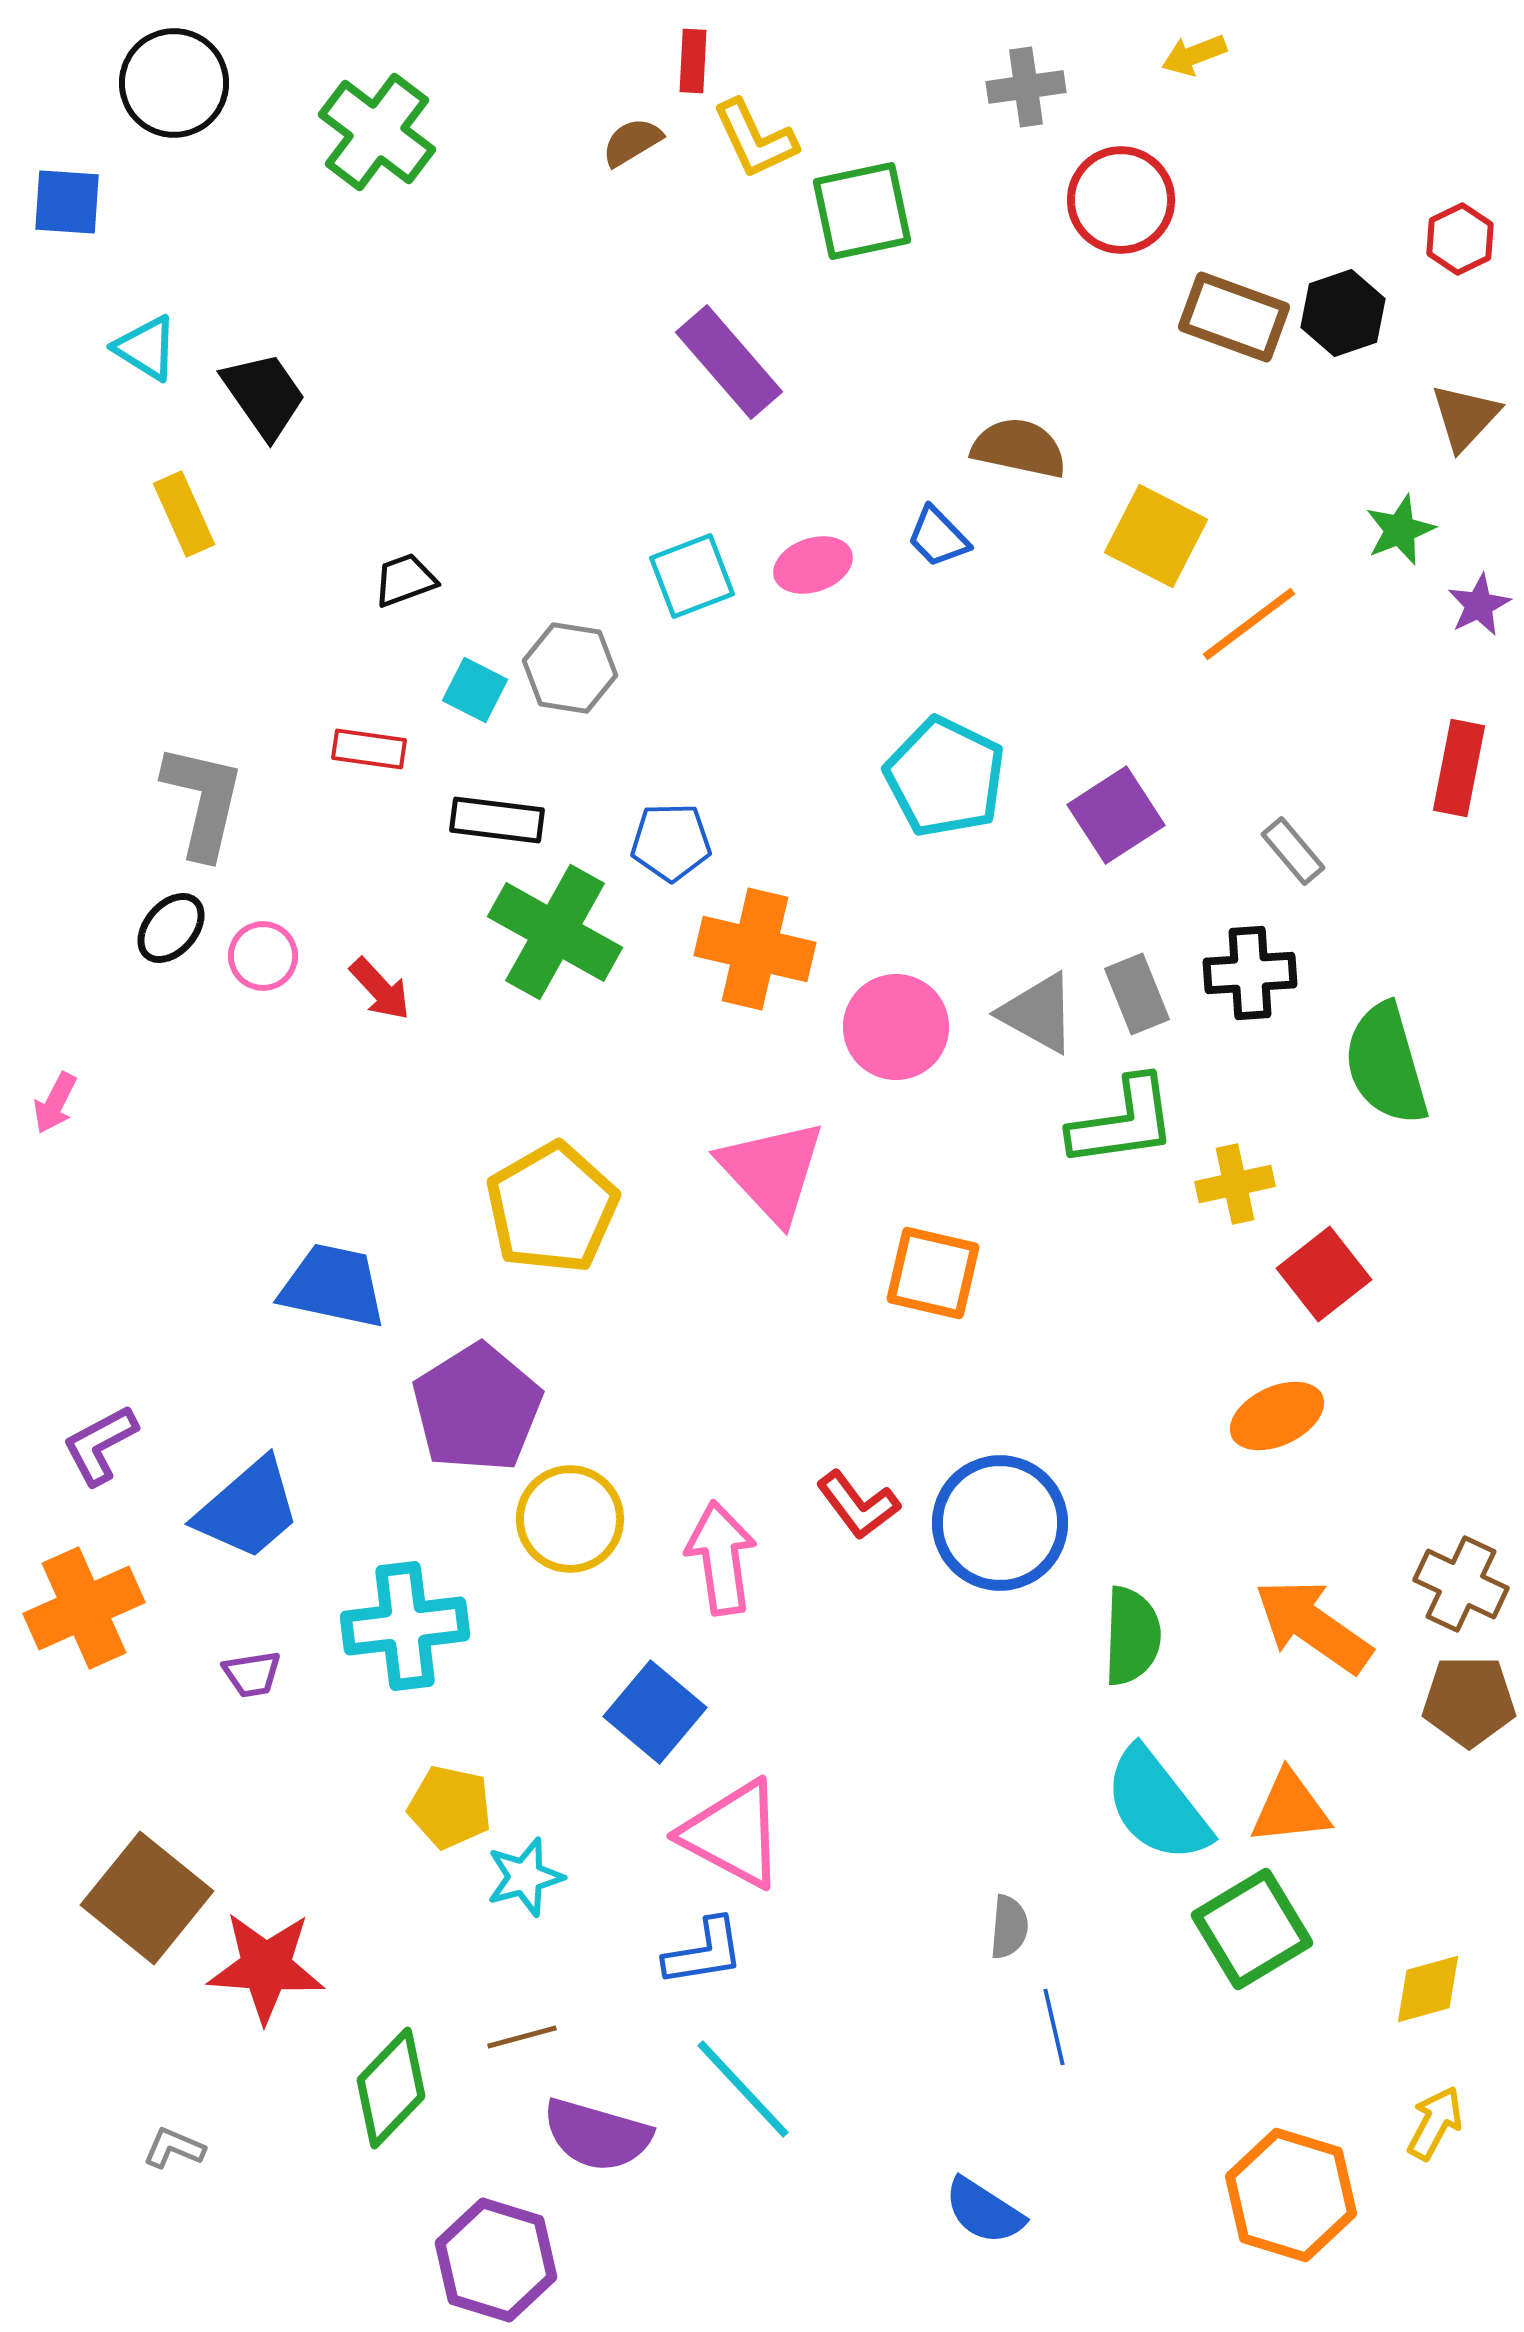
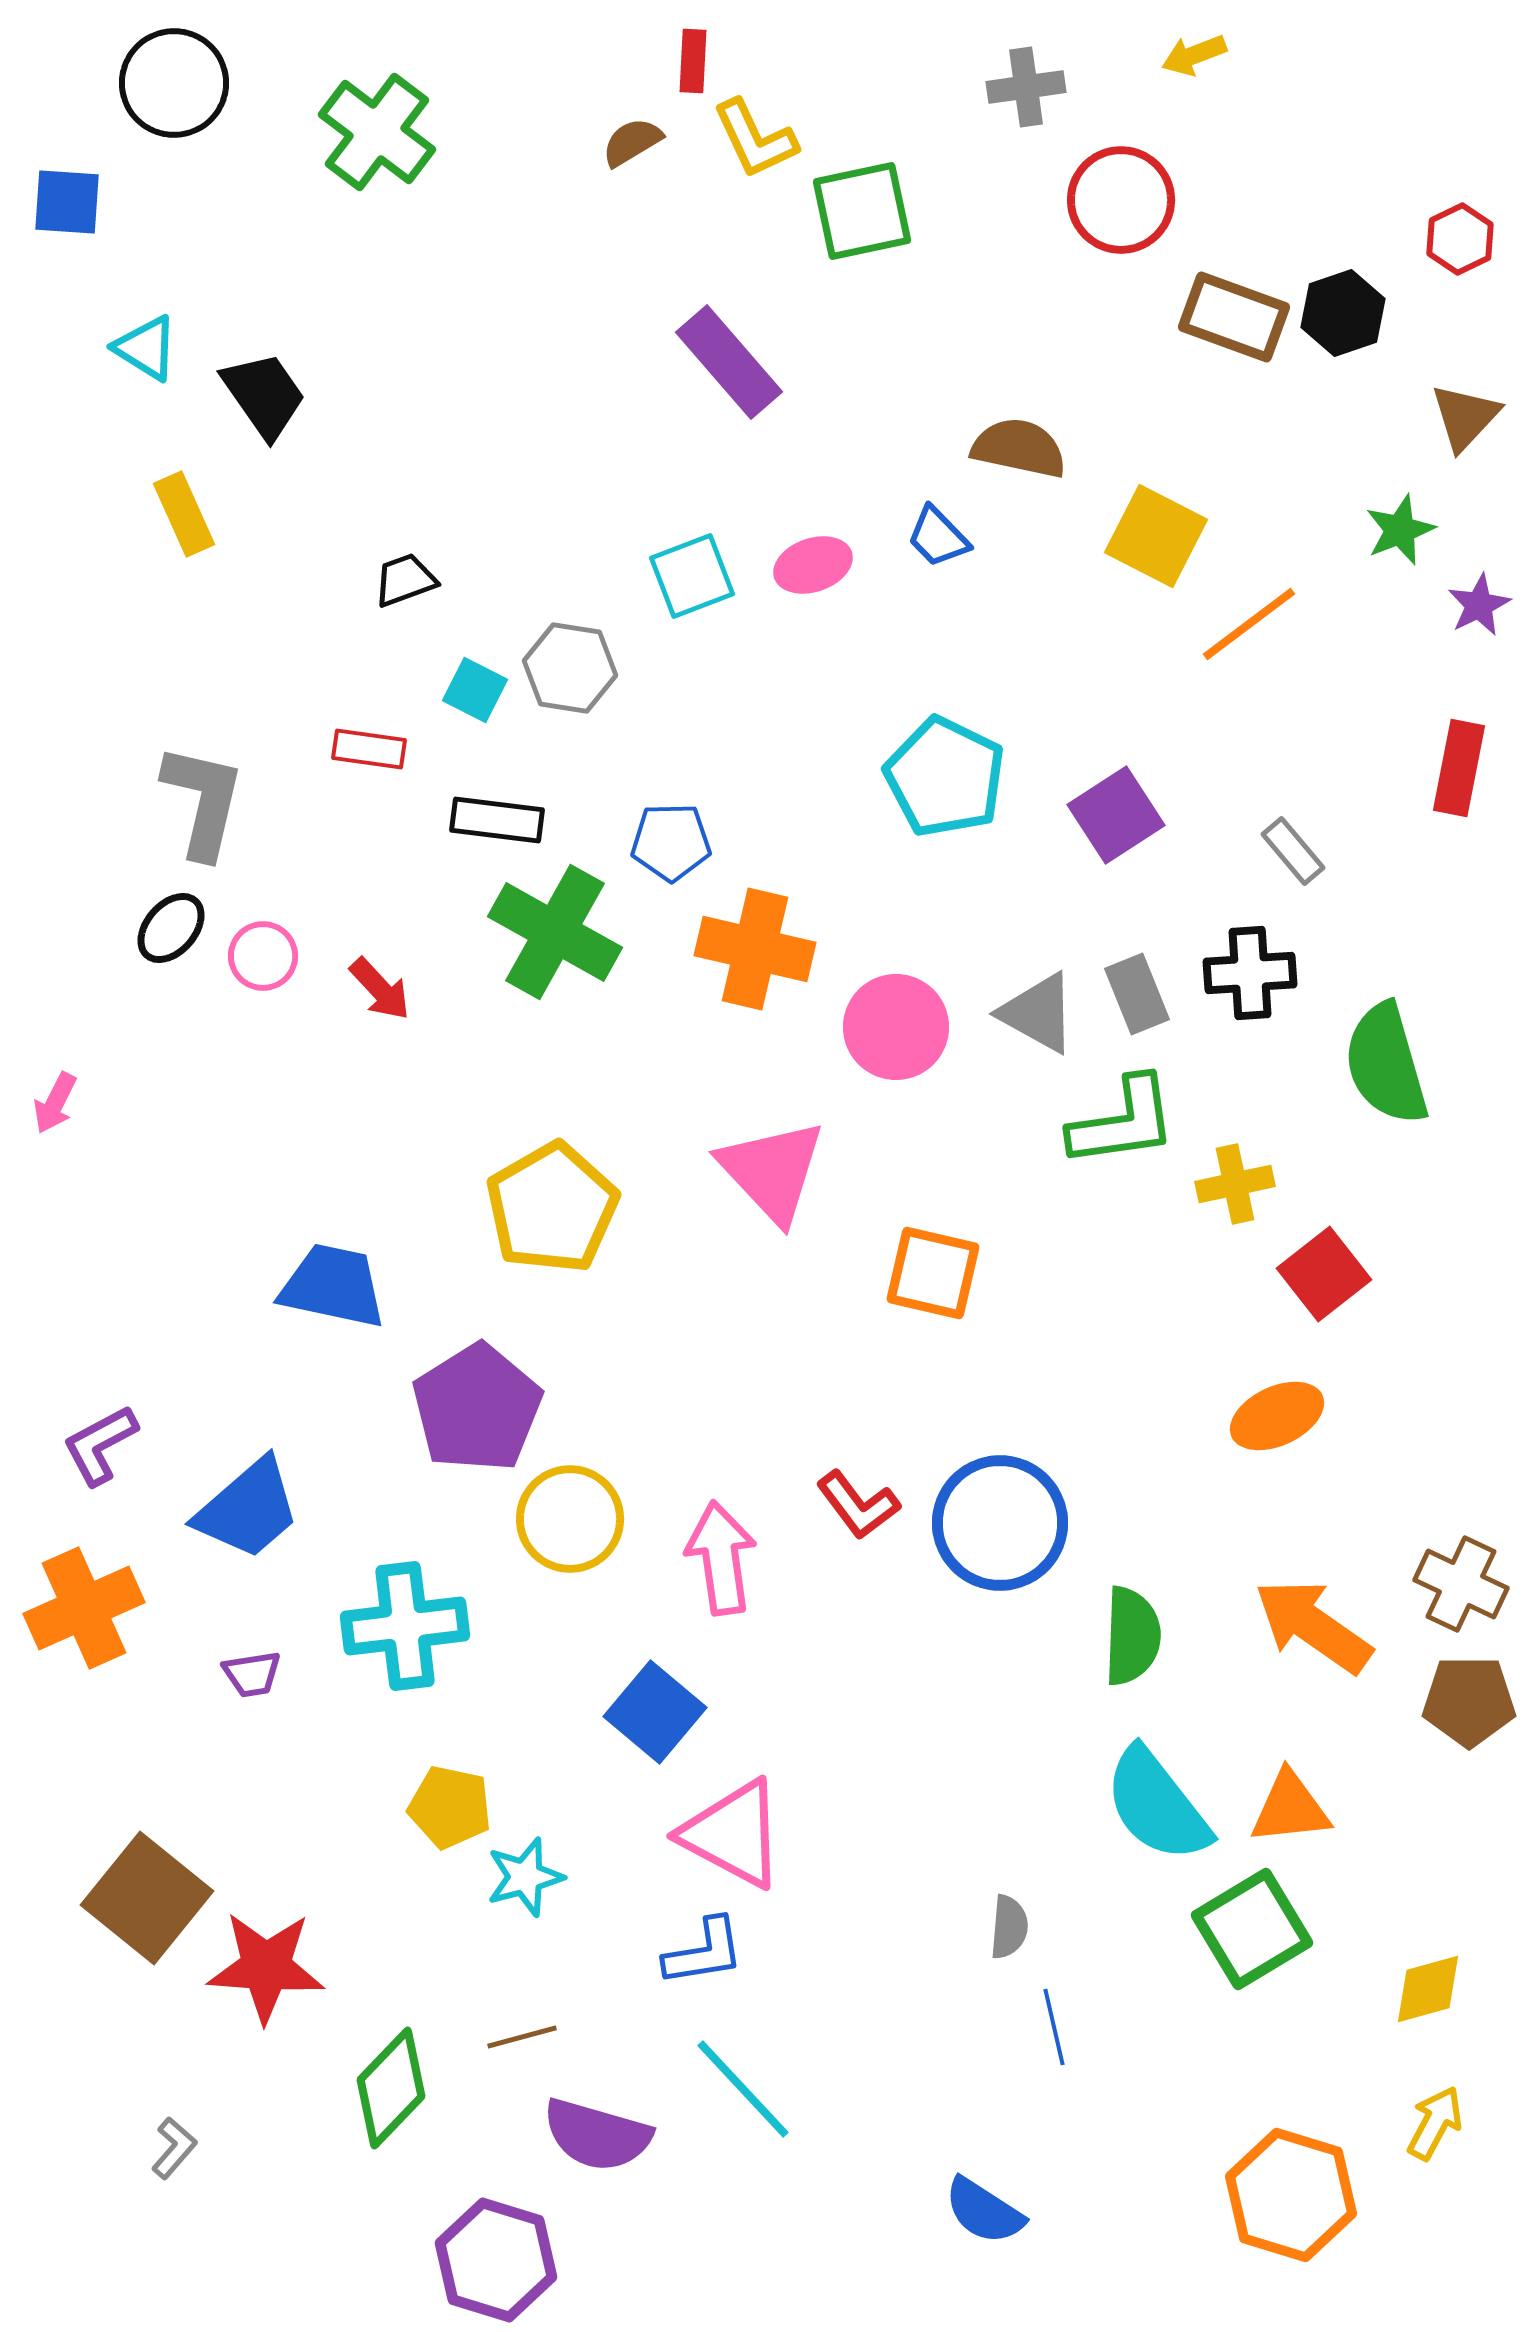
gray L-shape at (174, 2148): rotated 108 degrees clockwise
